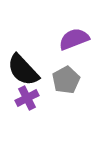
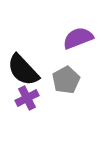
purple semicircle: moved 4 px right, 1 px up
